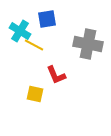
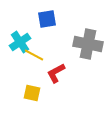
cyan cross: moved 11 px down; rotated 25 degrees clockwise
yellow line: moved 10 px down
red L-shape: moved 2 px up; rotated 85 degrees clockwise
yellow square: moved 3 px left, 1 px up
